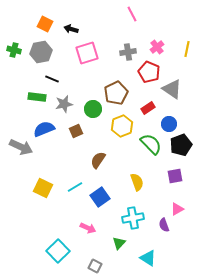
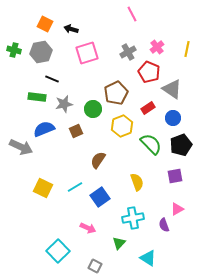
gray cross: rotated 21 degrees counterclockwise
blue circle: moved 4 px right, 6 px up
